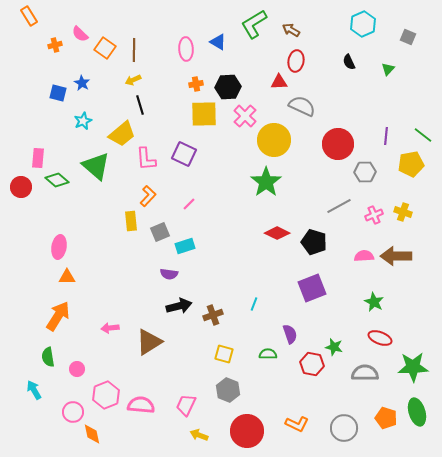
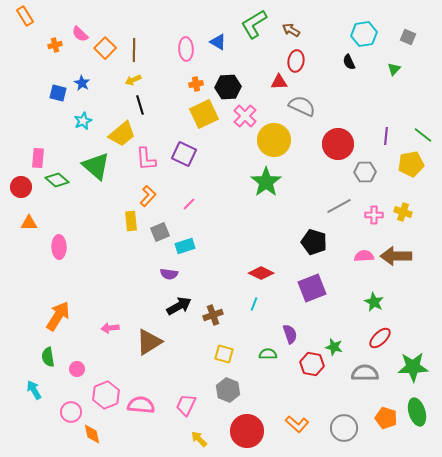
orange rectangle at (29, 16): moved 4 px left
cyan hexagon at (363, 24): moved 1 px right, 10 px down; rotated 15 degrees clockwise
orange square at (105, 48): rotated 10 degrees clockwise
green triangle at (388, 69): moved 6 px right
yellow square at (204, 114): rotated 24 degrees counterclockwise
pink cross at (374, 215): rotated 24 degrees clockwise
red diamond at (277, 233): moved 16 px left, 40 px down
pink ellipse at (59, 247): rotated 10 degrees counterclockwise
orange triangle at (67, 277): moved 38 px left, 54 px up
black arrow at (179, 306): rotated 15 degrees counterclockwise
red ellipse at (380, 338): rotated 65 degrees counterclockwise
pink circle at (73, 412): moved 2 px left
orange L-shape at (297, 424): rotated 15 degrees clockwise
yellow arrow at (199, 435): moved 4 px down; rotated 24 degrees clockwise
